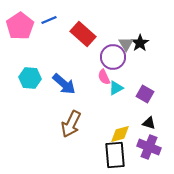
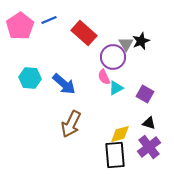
red rectangle: moved 1 px right, 1 px up
black star: moved 1 px right, 2 px up; rotated 12 degrees clockwise
purple cross: rotated 30 degrees clockwise
